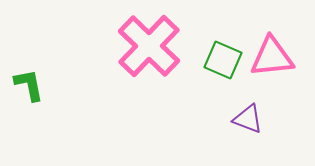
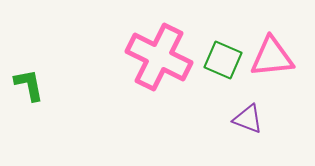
pink cross: moved 10 px right, 11 px down; rotated 18 degrees counterclockwise
